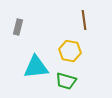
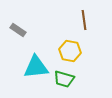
gray rectangle: moved 3 px down; rotated 70 degrees counterclockwise
green trapezoid: moved 2 px left, 2 px up
